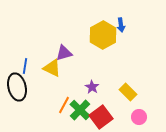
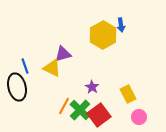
purple triangle: moved 1 px left, 1 px down
blue line: rotated 28 degrees counterclockwise
yellow rectangle: moved 2 px down; rotated 18 degrees clockwise
orange line: moved 1 px down
red square: moved 2 px left, 2 px up
